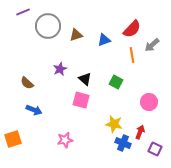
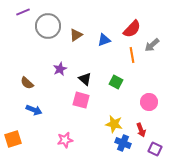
brown triangle: rotated 16 degrees counterclockwise
red arrow: moved 1 px right, 2 px up; rotated 136 degrees clockwise
